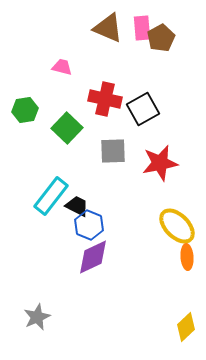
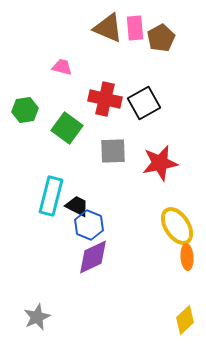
pink rectangle: moved 7 px left
black square: moved 1 px right, 6 px up
green square: rotated 8 degrees counterclockwise
cyan rectangle: rotated 24 degrees counterclockwise
yellow ellipse: rotated 12 degrees clockwise
yellow diamond: moved 1 px left, 7 px up
